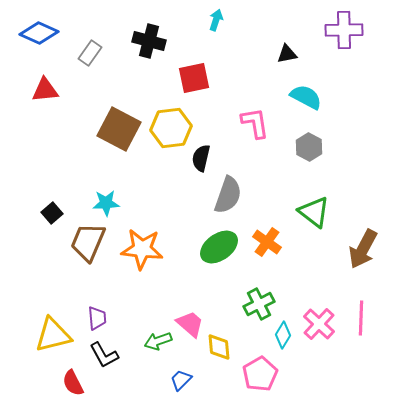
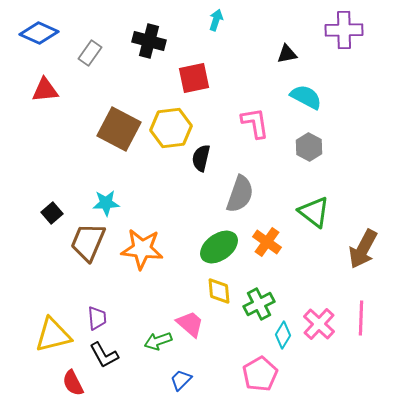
gray semicircle: moved 12 px right, 1 px up
yellow diamond: moved 56 px up
